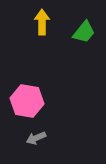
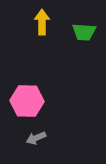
green trapezoid: rotated 55 degrees clockwise
pink hexagon: rotated 8 degrees counterclockwise
